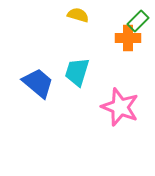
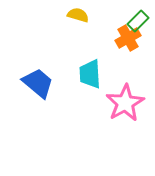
orange cross: rotated 30 degrees counterclockwise
cyan trapezoid: moved 13 px right, 2 px down; rotated 20 degrees counterclockwise
pink star: moved 5 px right, 4 px up; rotated 21 degrees clockwise
